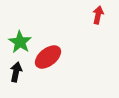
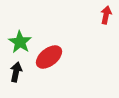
red arrow: moved 8 px right
red ellipse: moved 1 px right
